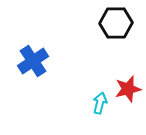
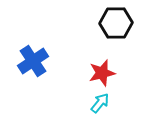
red star: moved 26 px left, 16 px up
cyan arrow: rotated 25 degrees clockwise
